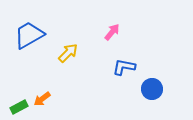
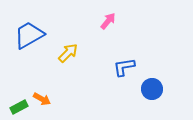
pink arrow: moved 4 px left, 11 px up
blue L-shape: rotated 20 degrees counterclockwise
orange arrow: rotated 114 degrees counterclockwise
